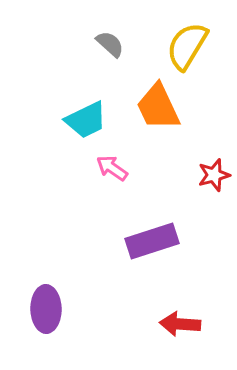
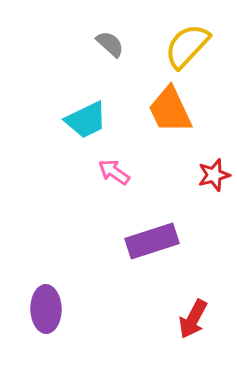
yellow semicircle: rotated 12 degrees clockwise
orange trapezoid: moved 12 px right, 3 px down
pink arrow: moved 2 px right, 4 px down
red arrow: moved 13 px right, 5 px up; rotated 66 degrees counterclockwise
